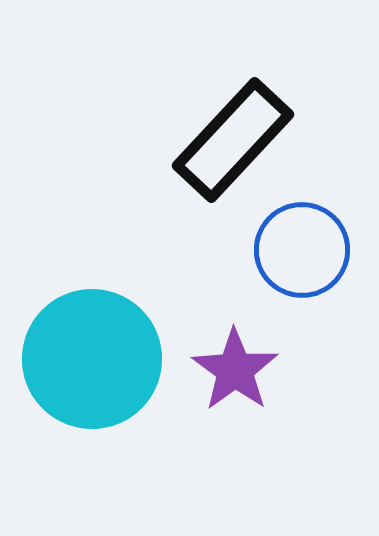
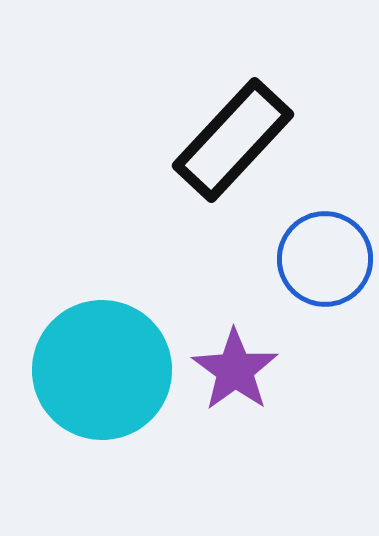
blue circle: moved 23 px right, 9 px down
cyan circle: moved 10 px right, 11 px down
